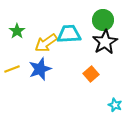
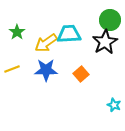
green circle: moved 7 px right
green star: moved 1 px down
blue star: moved 6 px right, 1 px down; rotated 20 degrees clockwise
orange square: moved 10 px left
cyan star: moved 1 px left
